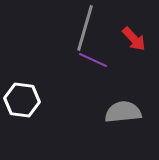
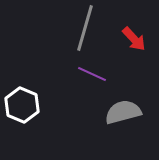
purple line: moved 1 px left, 14 px down
white hexagon: moved 5 px down; rotated 16 degrees clockwise
gray semicircle: rotated 9 degrees counterclockwise
